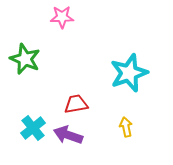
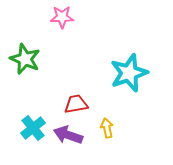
yellow arrow: moved 19 px left, 1 px down
